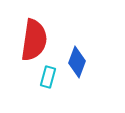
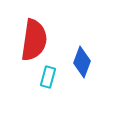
blue diamond: moved 5 px right
